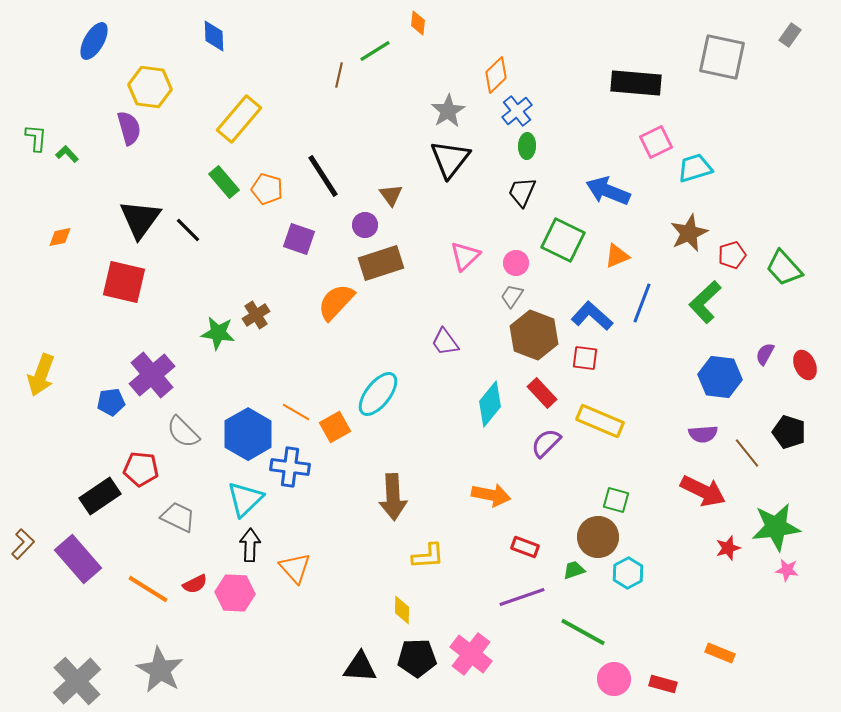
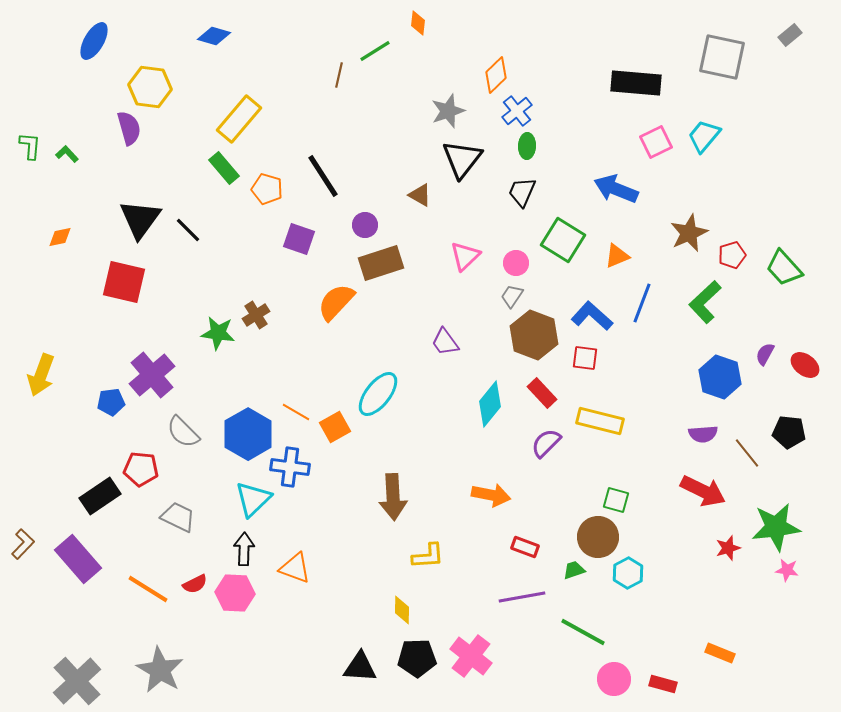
gray rectangle at (790, 35): rotated 15 degrees clockwise
blue diamond at (214, 36): rotated 72 degrees counterclockwise
gray star at (448, 111): rotated 12 degrees clockwise
green L-shape at (36, 138): moved 6 px left, 8 px down
black triangle at (450, 159): moved 12 px right
cyan trapezoid at (695, 168): moved 9 px right, 32 px up; rotated 33 degrees counterclockwise
green rectangle at (224, 182): moved 14 px up
blue arrow at (608, 191): moved 8 px right, 2 px up
brown triangle at (391, 195): moved 29 px right; rotated 25 degrees counterclockwise
green square at (563, 240): rotated 6 degrees clockwise
red ellipse at (805, 365): rotated 28 degrees counterclockwise
blue hexagon at (720, 377): rotated 12 degrees clockwise
yellow rectangle at (600, 421): rotated 9 degrees counterclockwise
black pentagon at (789, 432): rotated 12 degrees counterclockwise
cyan triangle at (245, 499): moved 8 px right
black arrow at (250, 545): moved 6 px left, 4 px down
orange triangle at (295, 568): rotated 28 degrees counterclockwise
purple line at (522, 597): rotated 9 degrees clockwise
pink cross at (471, 654): moved 2 px down
